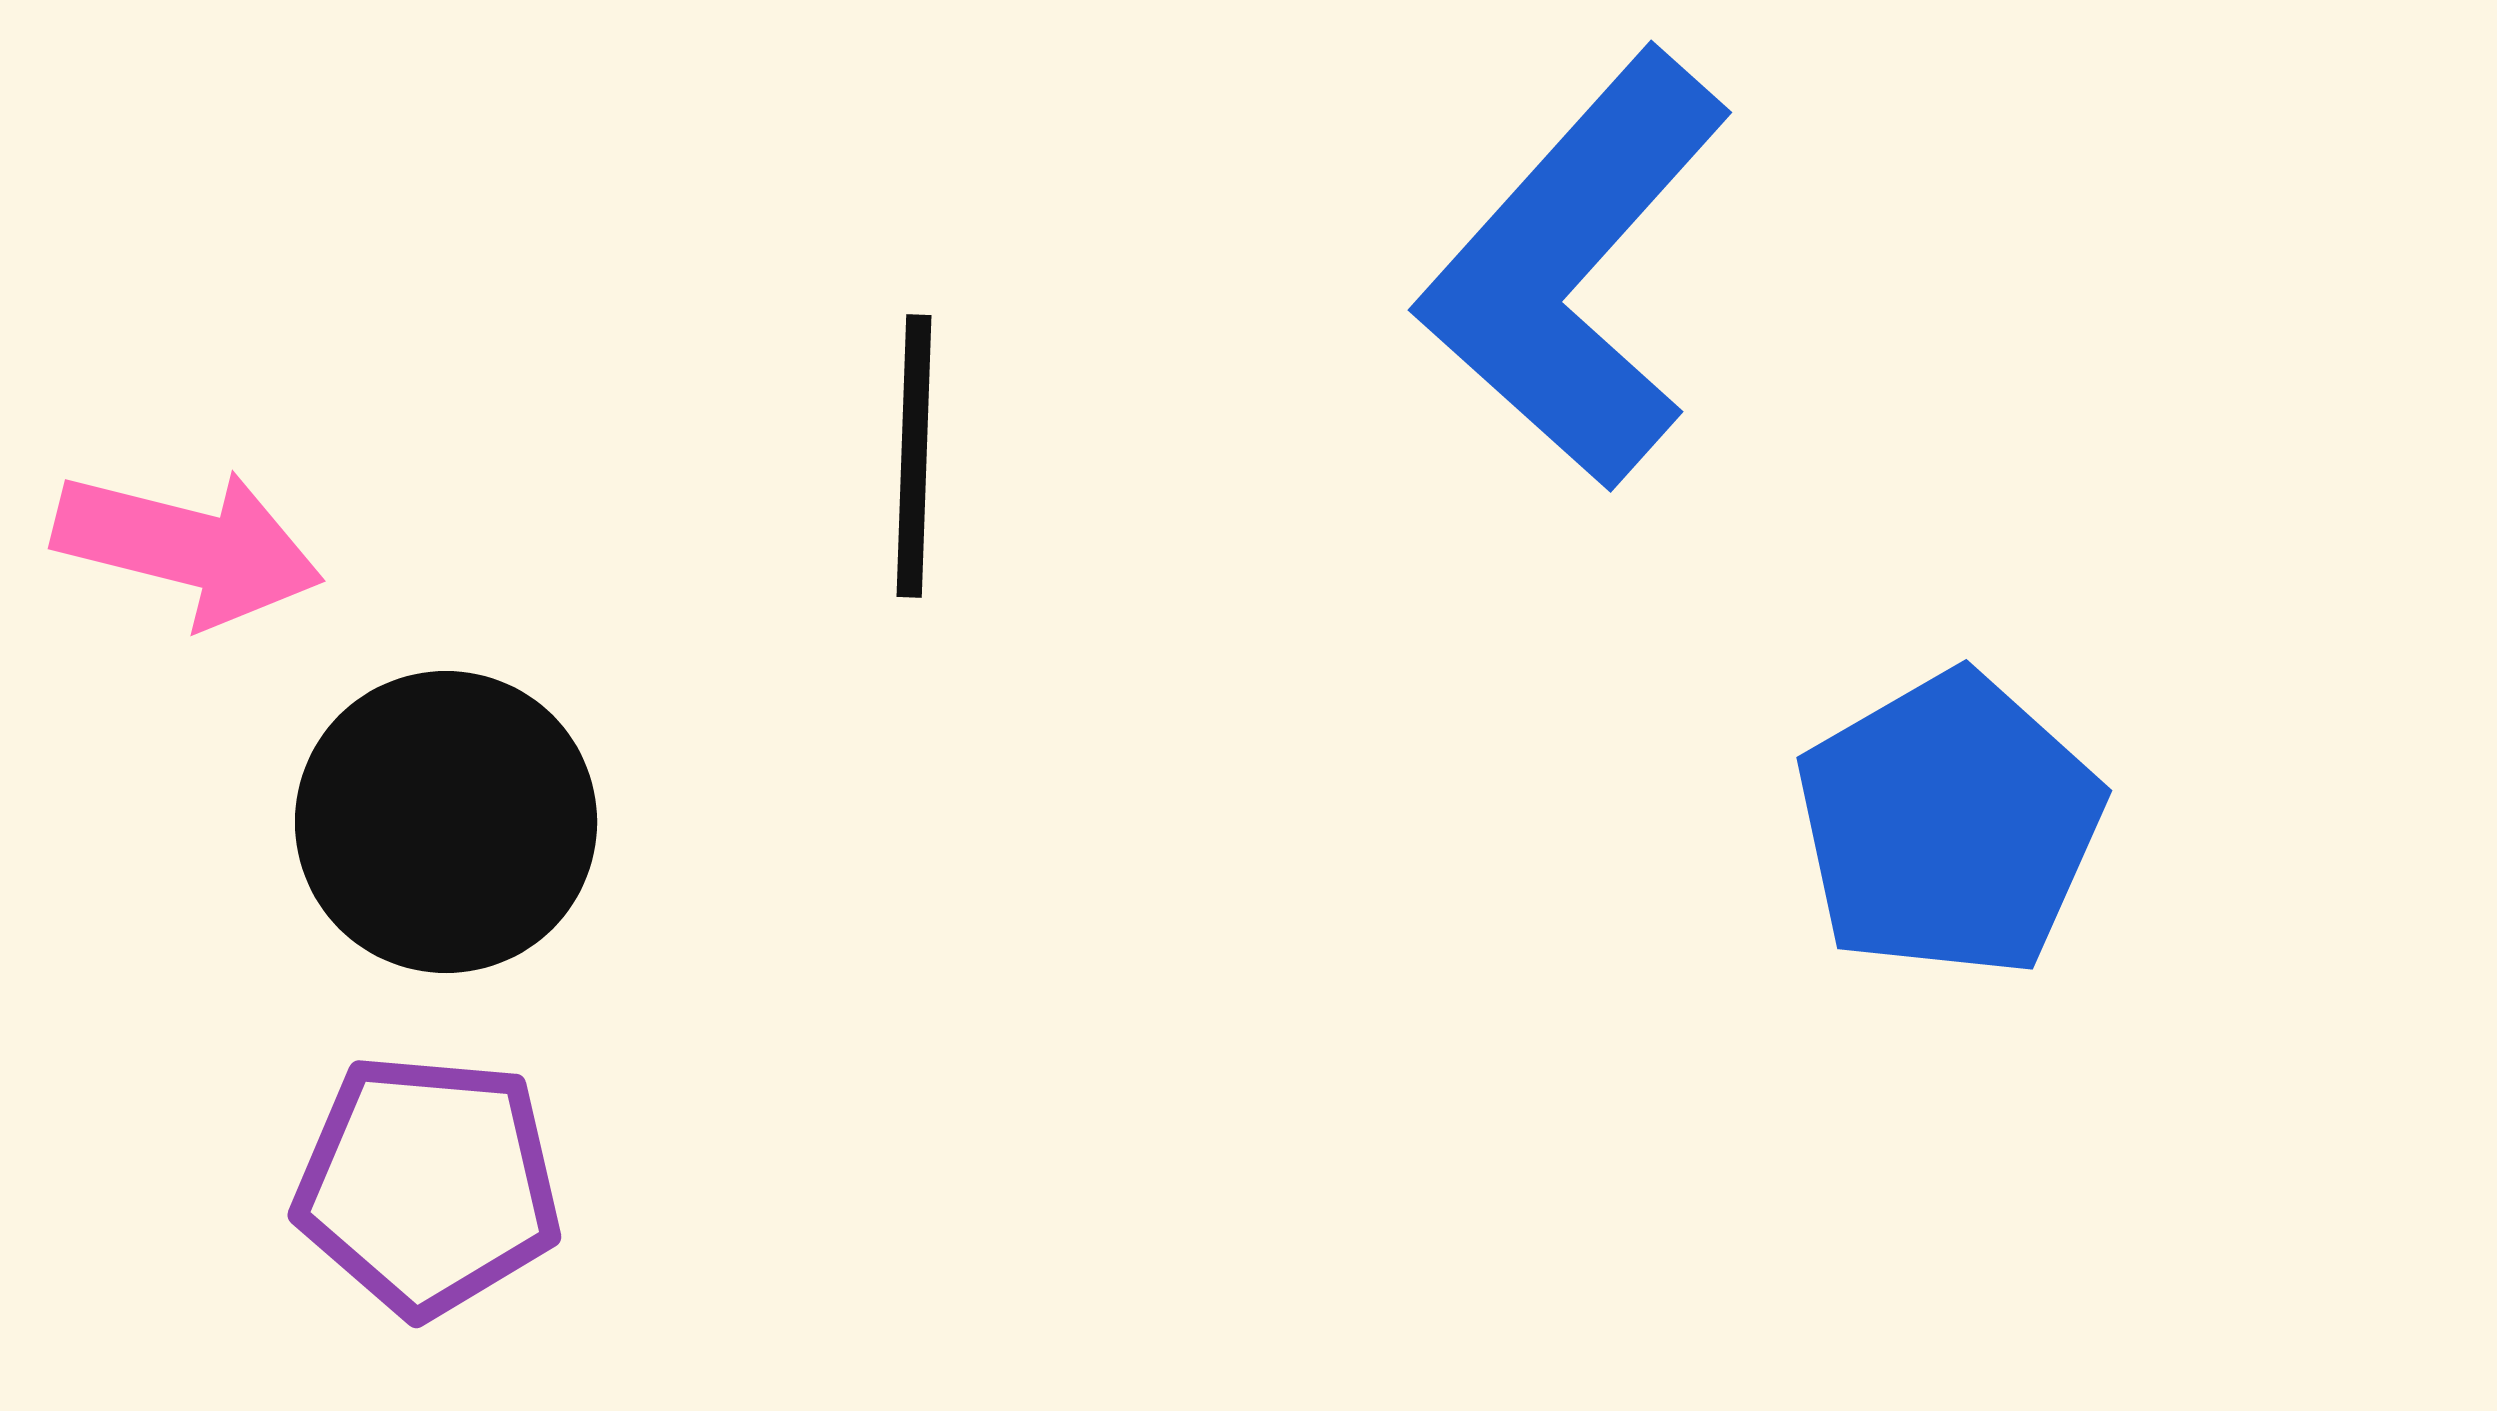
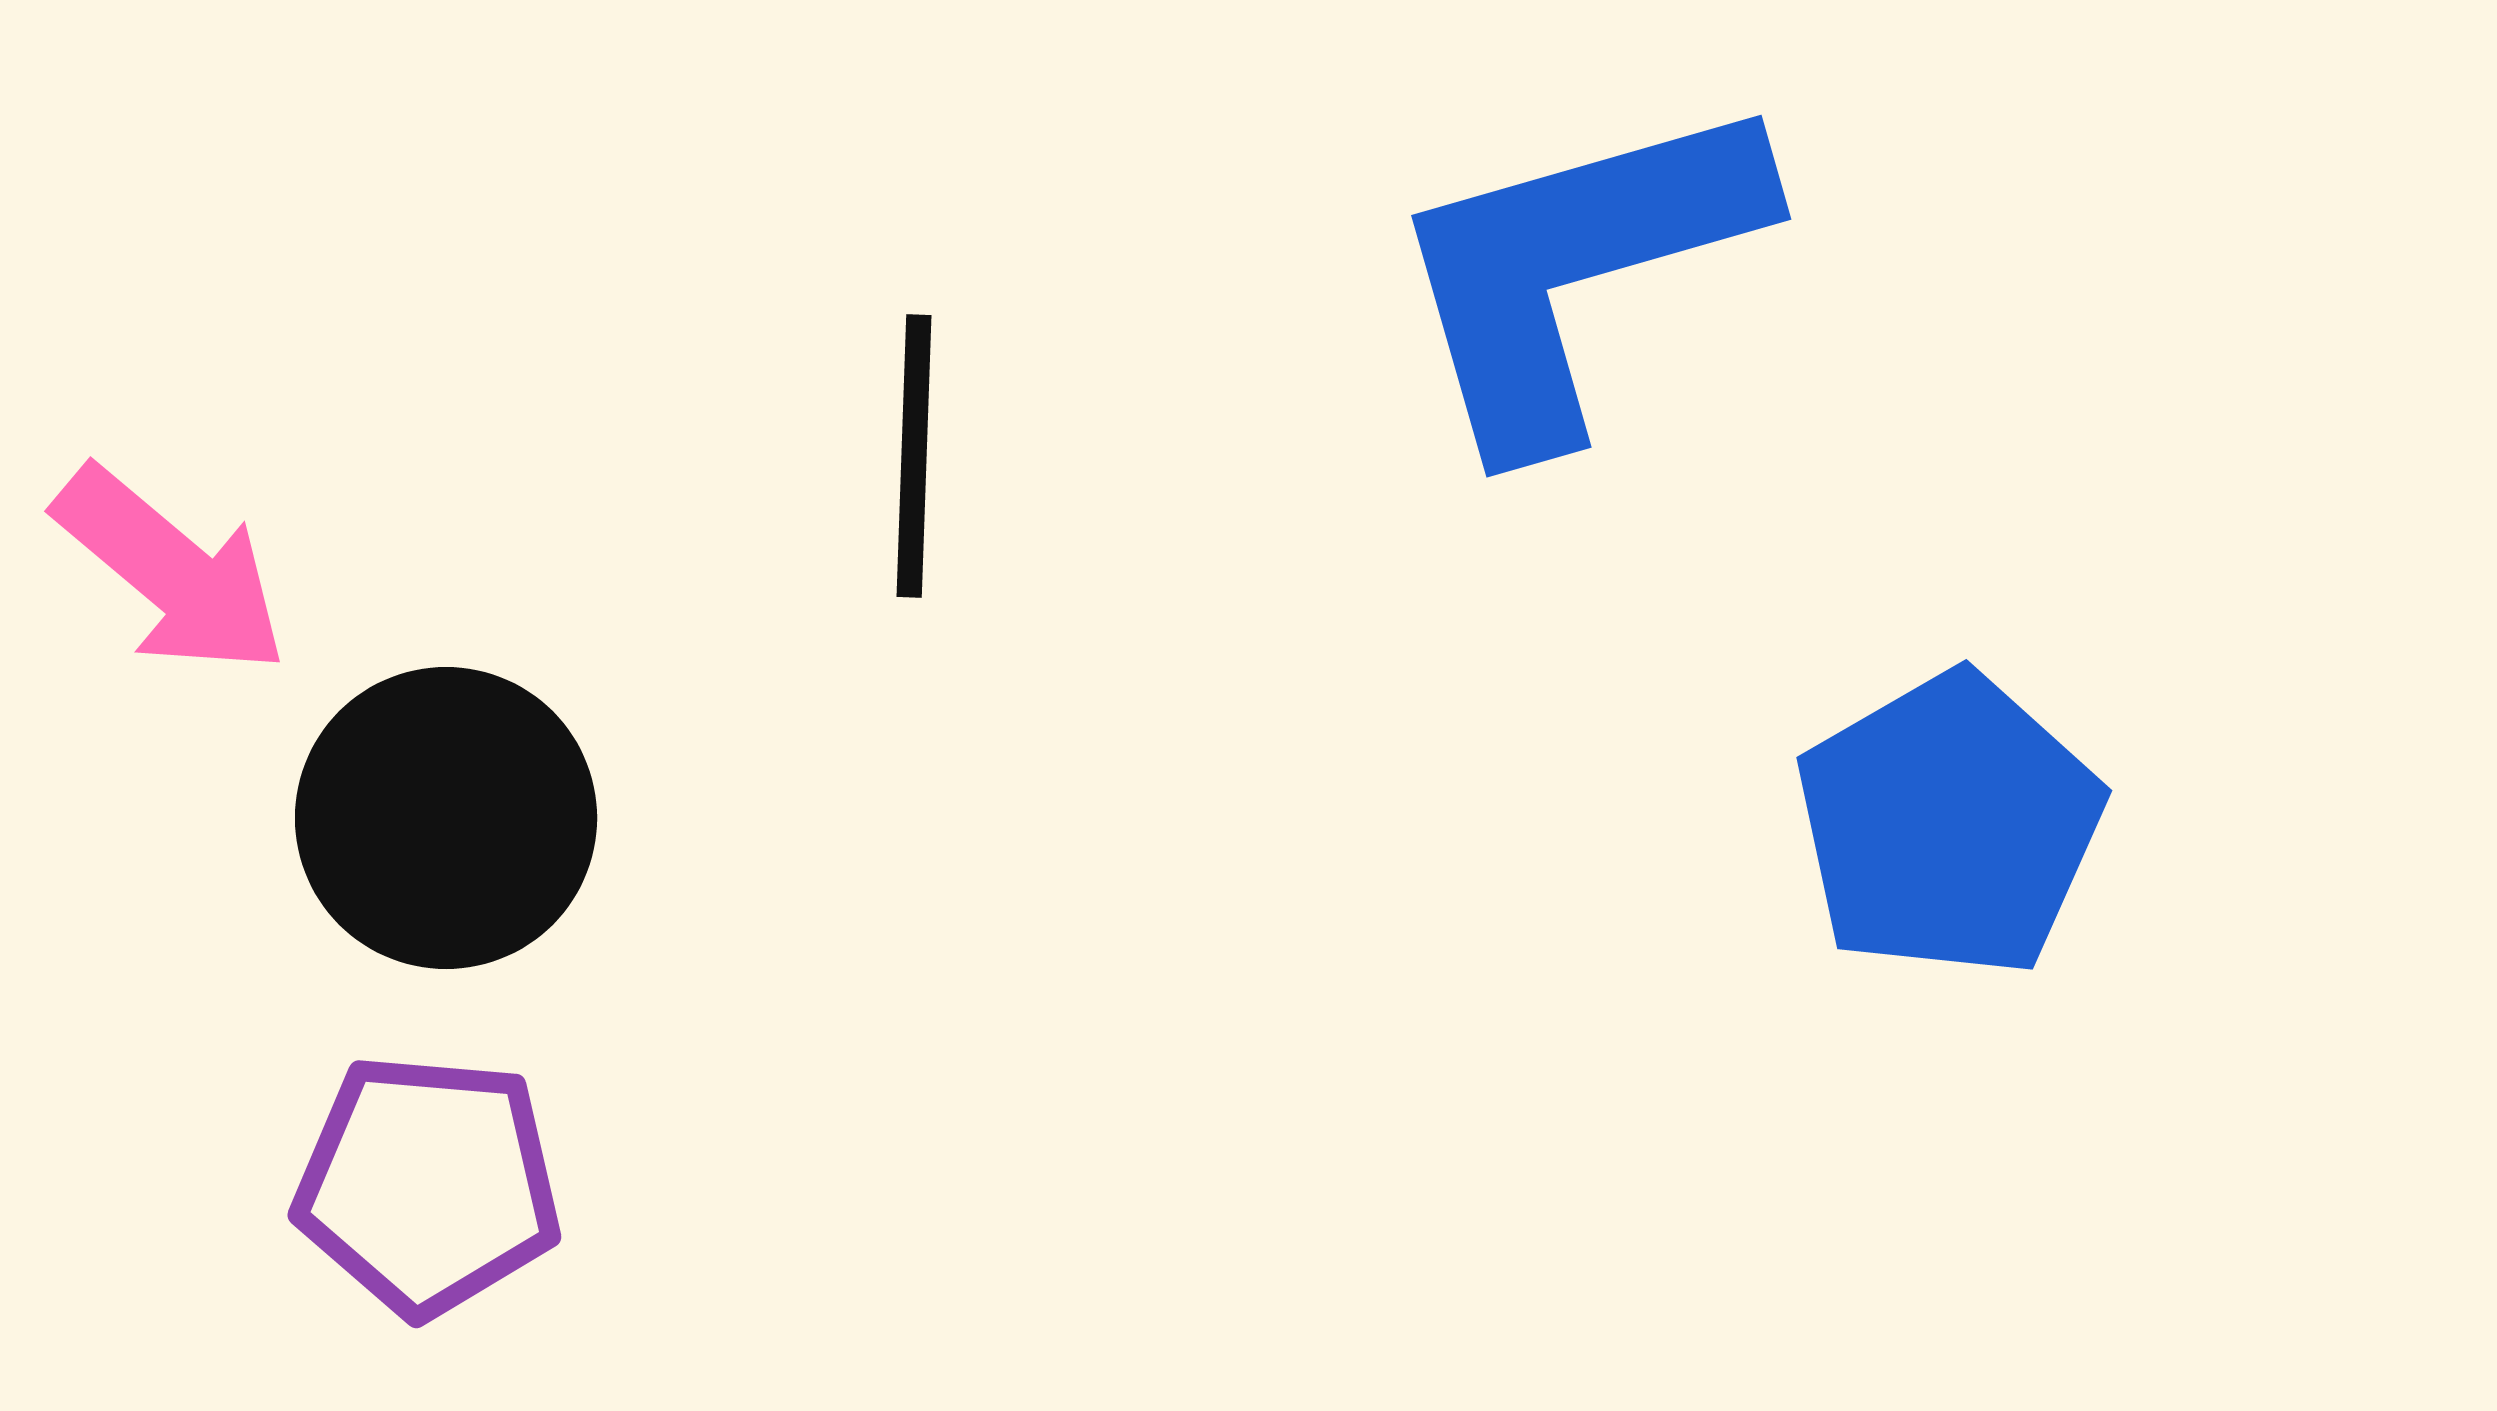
blue L-shape: rotated 32 degrees clockwise
pink arrow: moved 17 px left, 24 px down; rotated 26 degrees clockwise
black circle: moved 4 px up
